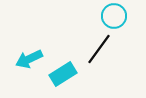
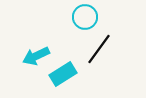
cyan circle: moved 29 px left, 1 px down
cyan arrow: moved 7 px right, 3 px up
